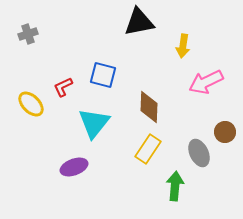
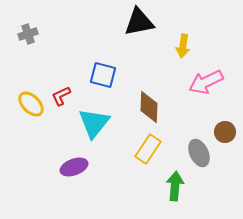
red L-shape: moved 2 px left, 9 px down
